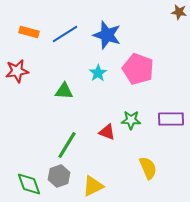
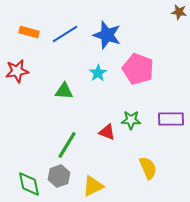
green diamond: rotated 8 degrees clockwise
